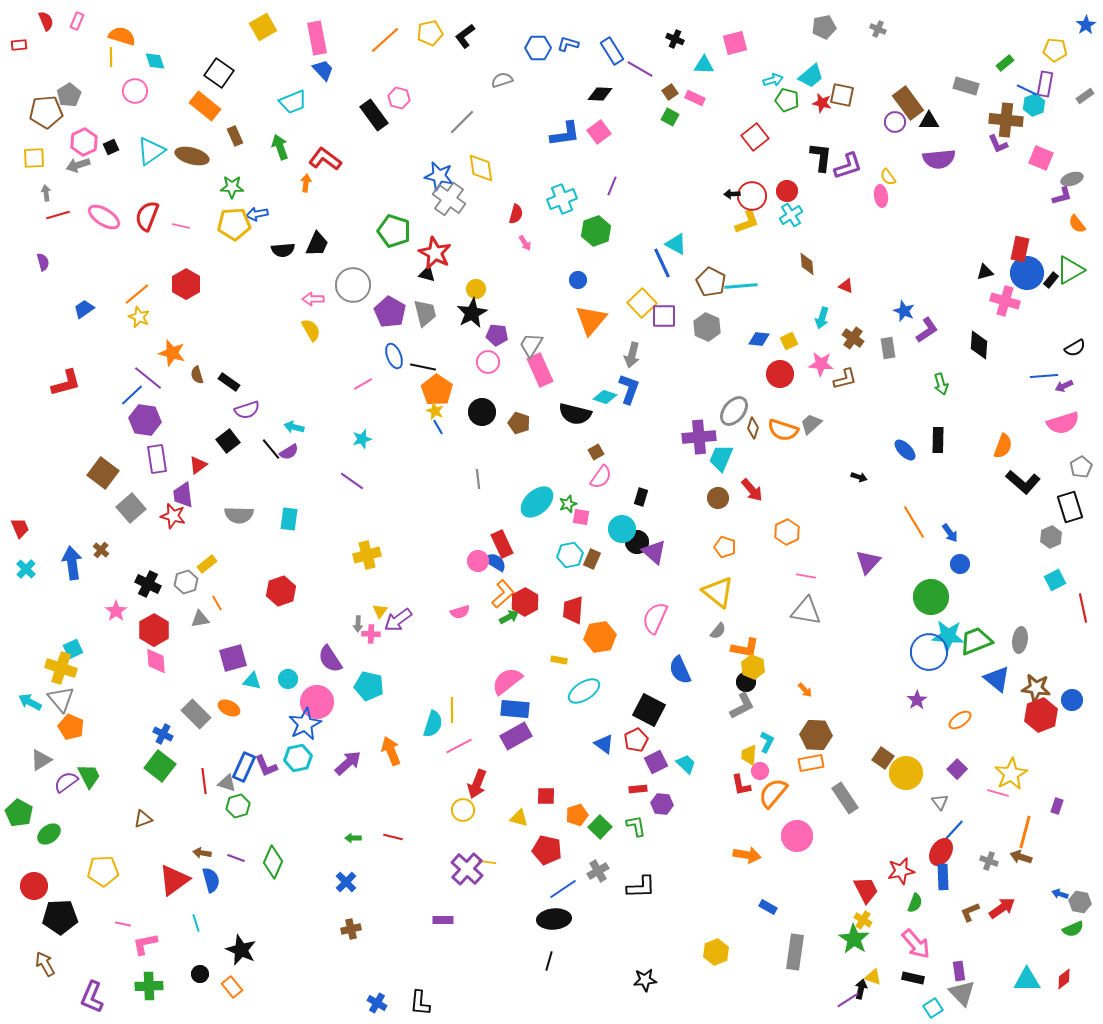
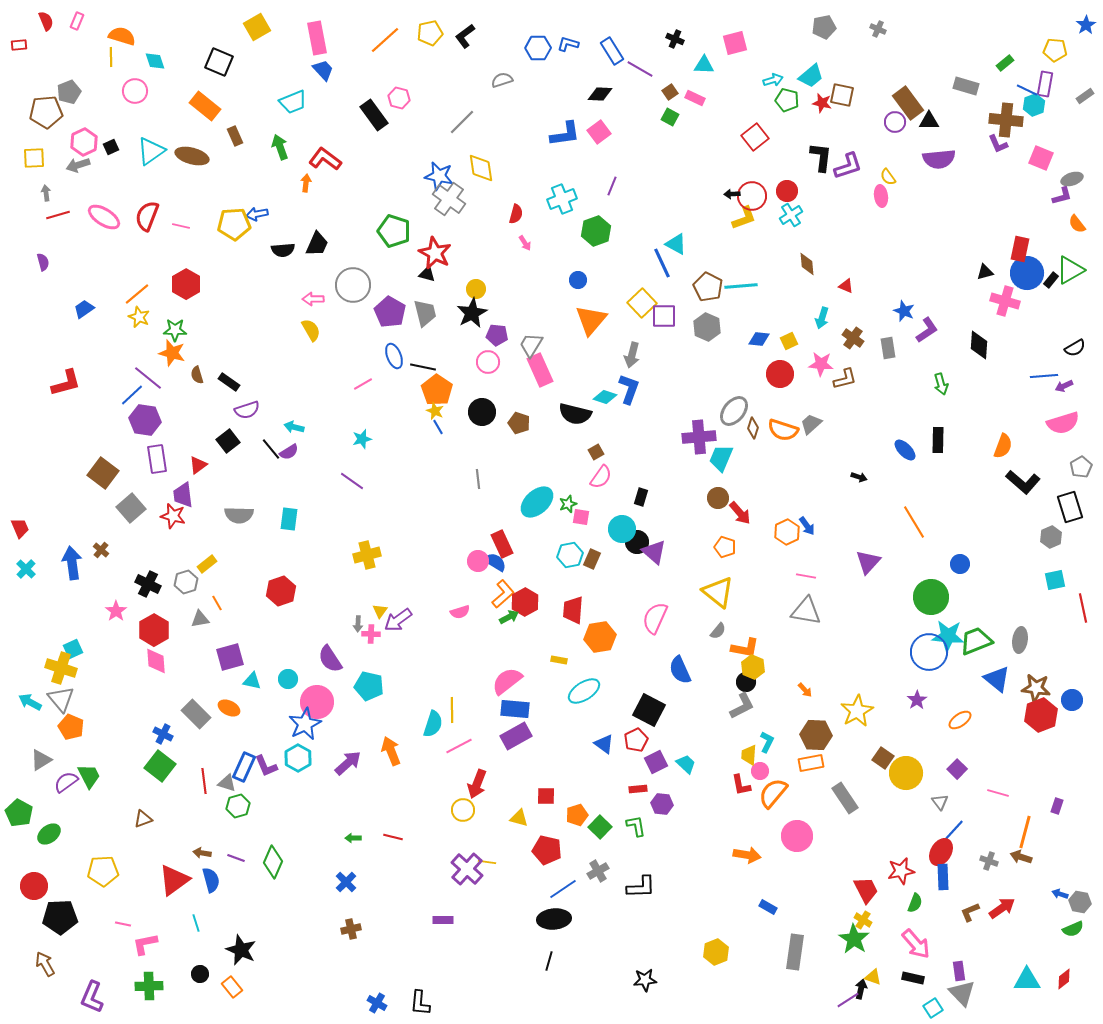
yellow square at (263, 27): moved 6 px left
black square at (219, 73): moved 11 px up; rotated 12 degrees counterclockwise
gray pentagon at (69, 95): moved 3 px up; rotated 10 degrees clockwise
green star at (232, 187): moved 57 px left, 143 px down
yellow L-shape at (747, 222): moved 3 px left, 4 px up
brown pentagon at (711, 282): moved 3 px left, 5 px down
red arrow at (752, 490): moved 12 px left, 23 px down
blue arrow at (950, 533): moved 143 px left, 7 px up
cyan square at (1055, 580): rotated 15 degrees clockwise
purple square at (233, 658): moved 3 px left, 1 px up
cyan hexagon at (298, 758): rotated 20 degrees counterclockwise
yellow star at (1011, 774): moved 154 px left, 63 px up
